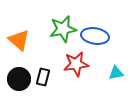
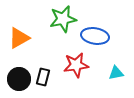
green star: moved 10 px up
orange triangle: moved 2 px up; rotated 50 degrees clockwise
red star: moved 1 px down
